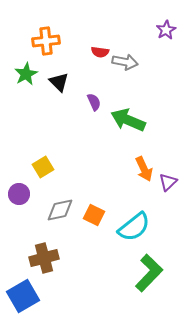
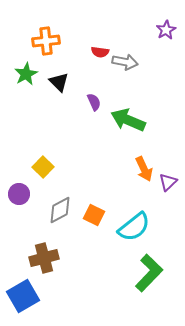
yellow square: rotated 15 degrees counterclockwise
gray diamond: rotated 16 degrees counterclockwise
